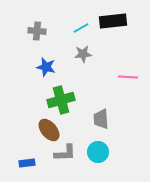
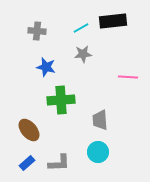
green cross: rotated 12 degrees clockwise
gray trapezoid: moved 1 px left, 1 px down
brown ellipse: moved 20 px left
gray L-shape: moved 6 px left, 10 px down
blue rectangle: rotated 35 degrees counterclockwise
